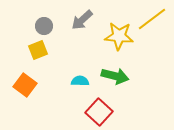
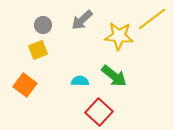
gray circle: moved 1 px left, 1 px up
green arrow: moved 1 px left; rotated 24 degrees clockwise
